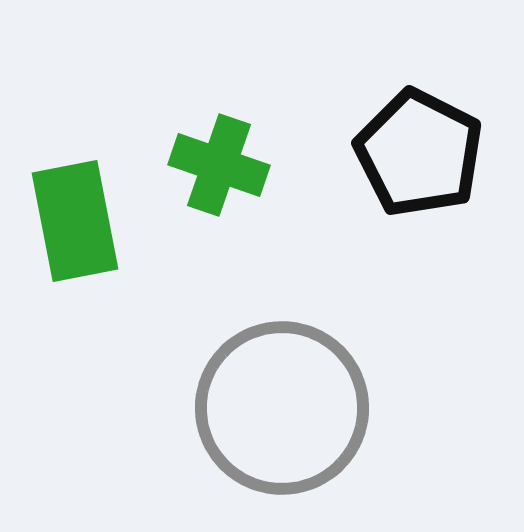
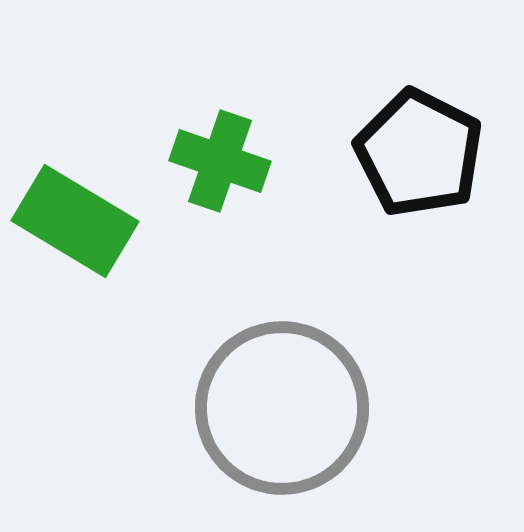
green cross: moved 1 px right, 4 px up
green rectangle: rotated 48 degrees counterclockwise
